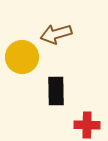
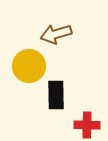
yellow circle: moved 7 px right, 9 px down
black rectangle: moved 4 px down
